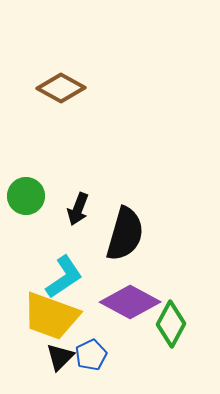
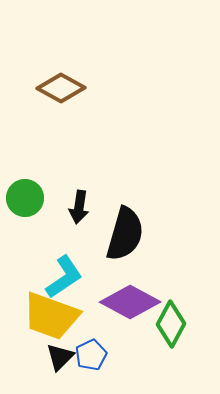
green circle: moved 1 px left, 2 px down
black arrow: moved 1 px right, 2 px up; rotated 12 degrees counterclockwise
